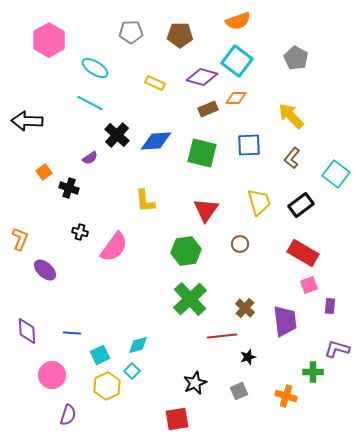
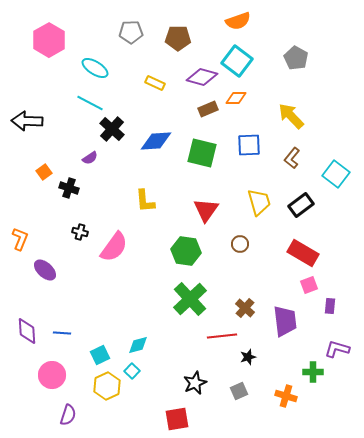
brown pentagon at (180, 35): moved 2 px left, 3 px down
black cross at (117, 135): moved 5 px left, 6 px up
green hexagon at (186, 251): rotated 16 degrees clockwise
blue line at (72, 333): moved 10 px left
